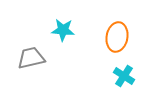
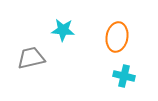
cyan cross: rotated 20 degrees counterclockwise
